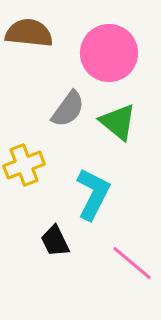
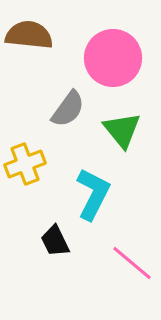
brown semicircle: moved 2 px down
pink circle: moved 4 px right, 5 px down
green triangle: moved 4 px right, 8 px down; rotated 12 degrees clockwise
yellow cross: moved 1 px right, 1 px up
